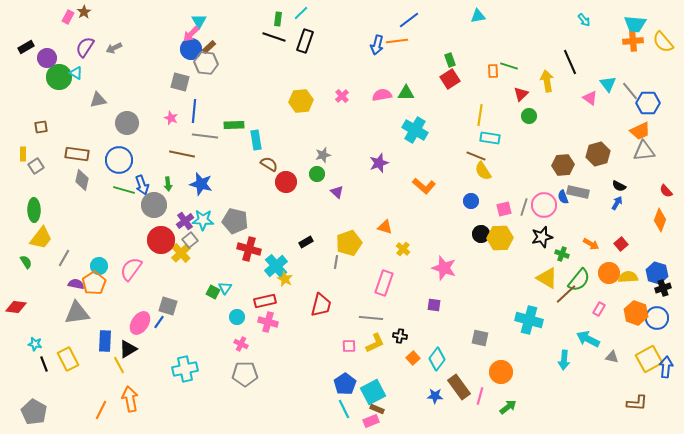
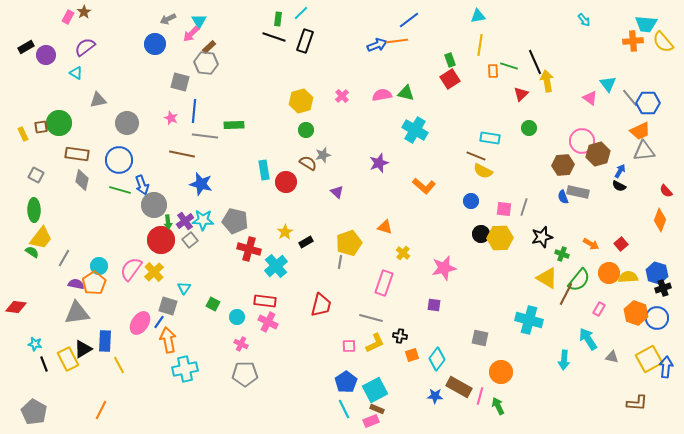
cyan trapezoid at (635, 24): moved 11 px right
blue arrow at (377, 45): rotated 126 degrees counterclockwise
purple semicircle at (85, 47): rotated 20 degrees clockwise
gray arrow at (114, 48): moved 54 px right, 29 px up
blue circle at (191, 49): moved 36 px left, 5 px up
purple circle at (47, 58): moved 1 px left, 3 px up
black line at (570, 62): moved 35 px left
green circle at (59, 77): moved 46 px down
gray line at (630, 91): moved 7 px down
green triangle at (406, 93): rotated 12 degrees clockwise
yellow hexagon at (301, 101): rotated 10 degrees counterclockwise
yellow line at (480, 115): moved 70 px up
green circle at (529, 116): moved 12 px down
cyan rectangle at (256, 140): moved 8 px right, 30 px down
yellow rectangle at (23, 154): moved 20 px up; rotated 24 degrees counterclockwise
brown semicircle at (269, 164): moved 39 px right, 1 px up
gray square at (36, 166): moved 9 px down; rotated 28 degrees counterclockwise
yellow semicircle at (483, 171): rotated 30 degrees counterclockwise
green circle at (317, 174): moved 11 px left, 44 px up
green arrow at (168, 184): moved 38 px down
green line at (124, 190): moved 4 px left
blue arrow at (617, 203): moved 3 px right, 32 px up
pink circle at (544, 205): moved 38 px right, 64 px up
pink square at (504, 209): rotated 21 degrees clockwise
yellow cross at (403, 249): moved 4 px down
yellow cross at (181, 253): moved 27 px left, 19 px down
green semicircle at (26, 262): moved 6 px right, 10 px up; rotated 24 degrees counterclockwise
gray line at (336, 262): moved 4 px right
pink star at (444, 268): rotated 30 degrees counterclockwise
yellow star at (285, 279): moved 47 px up; rotated 14 degrees clockwise
cyan triangle at (225, 288): moved 41 px left
green square at (213, 292): moved 12 px down
brown line at (566, 294): rotated 20 degrees counterclockwise
red rectangle at (265, 301): rotated 20 degrees clockwise
gray line at (371, 318): rotated 10 degrees clockwise
pink cross at (268, 322): rotated 12 degrees clockwise
cyan arrow at (588, 339): rotated 30 degrees clockwise
black triangle at (128, 349): moved 45 px left
orange square at (413, 358): moved 1 px left, 3 px up; rotated 24 degrees clockwise
blue pentagon at (345, 384): moved 1 px right, 2 px up
brown rectangle at (459, 387): rotated 25 degrees counterclockwise
cyan square at (373, 392): moved 2 px right, 2 px up
orange arrow at (130, 399): moved 38 px right, 59 px up
green arrow at (508, 407): moved 10 px left, 1 px up; rotated 78 degrees counterclockwise
